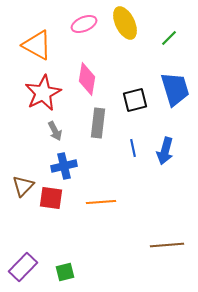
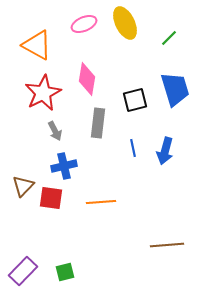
purple rectangle: moved 4 px down
